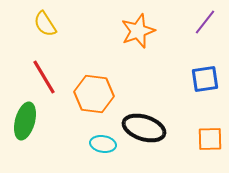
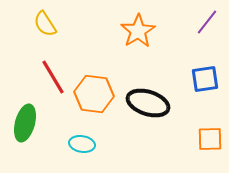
purple line: moved 2 px right
orange star: rotated 12 degrees counterclockwise
red line: moved 9 px right
green ellipse: moved 2 px down
black ellipse: moved 4 px right, 25 px up
cyan ellipse: moved 21 px left
